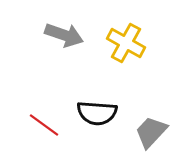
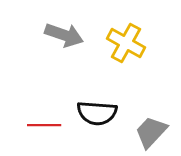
red line: rotated 36 degrees counterclockwise
